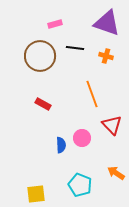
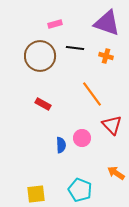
orange line: rotated 16 degrees counterclockwise
cyan pentagon: moved 5 px down
